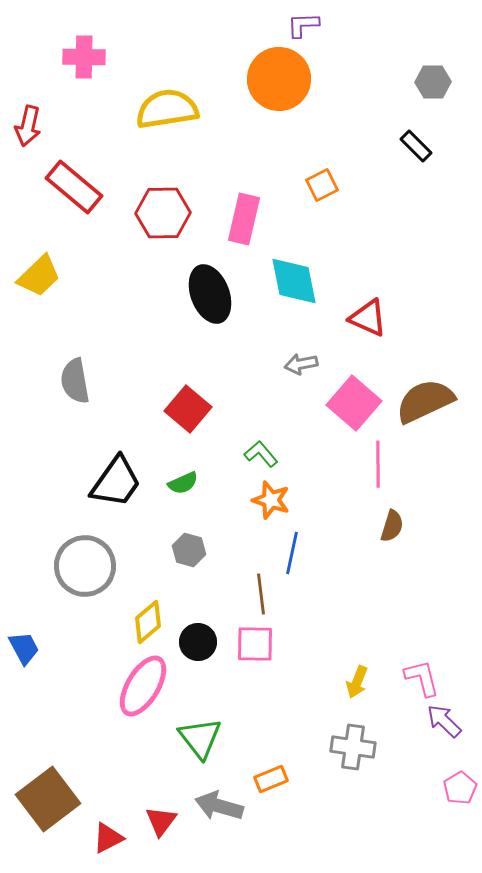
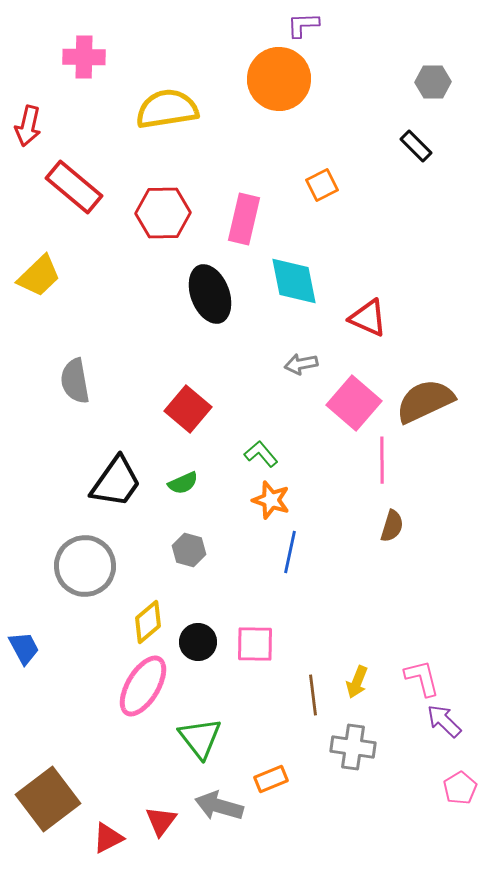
pink line at (378, 464): moved 4 px right, 4 px up
blue line at (292, 553): moved 2 px left, 1 px up
brown line at (261, 594): moved 52 px right, 101 px down
